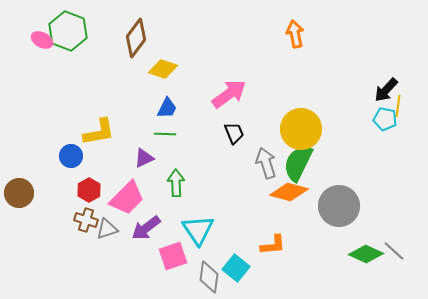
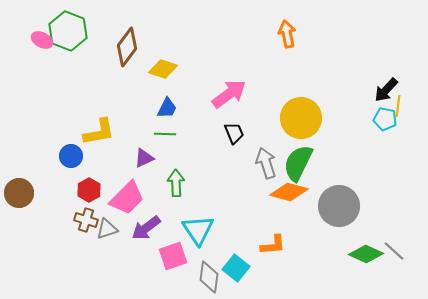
orange arrow: moved 8 px left
brown diamond: moved 9 px left, 9 px down
yellow circle: moved 11 px up
